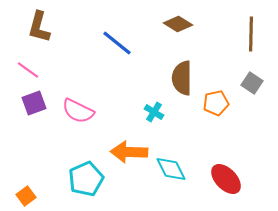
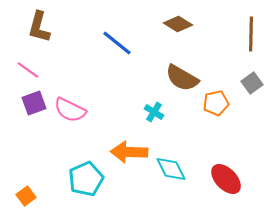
brown semicircle: rotated 60 degrees counterclockwise
gray square: rotated 20 degrees clockwise
pink semicircle: moved 8 px left, 1 px up
